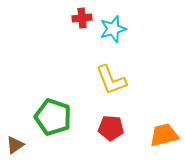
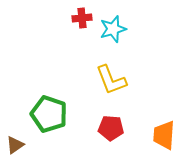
green pentagon: moved 4 px left, 3 px up
orange trapezoid: rotated 72 degrees counterclockwise
